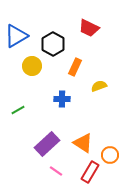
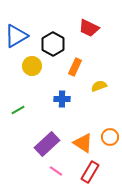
orange circle: moved 18 px up
